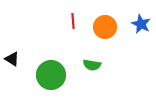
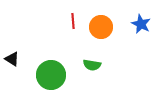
orange circle: moved 4 px left
